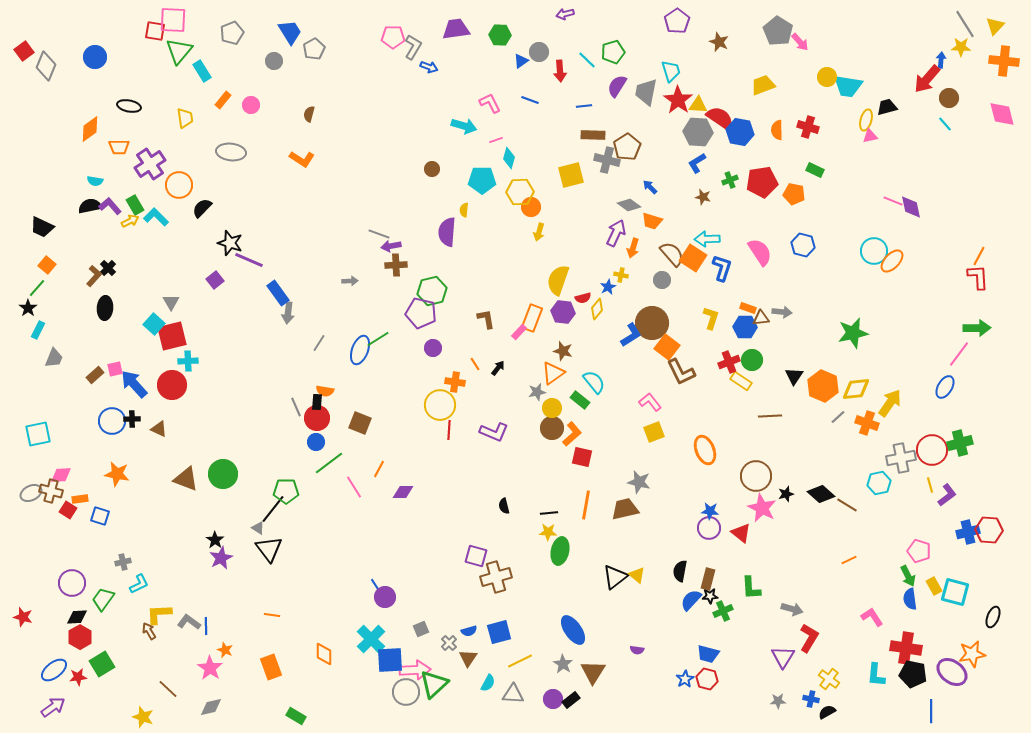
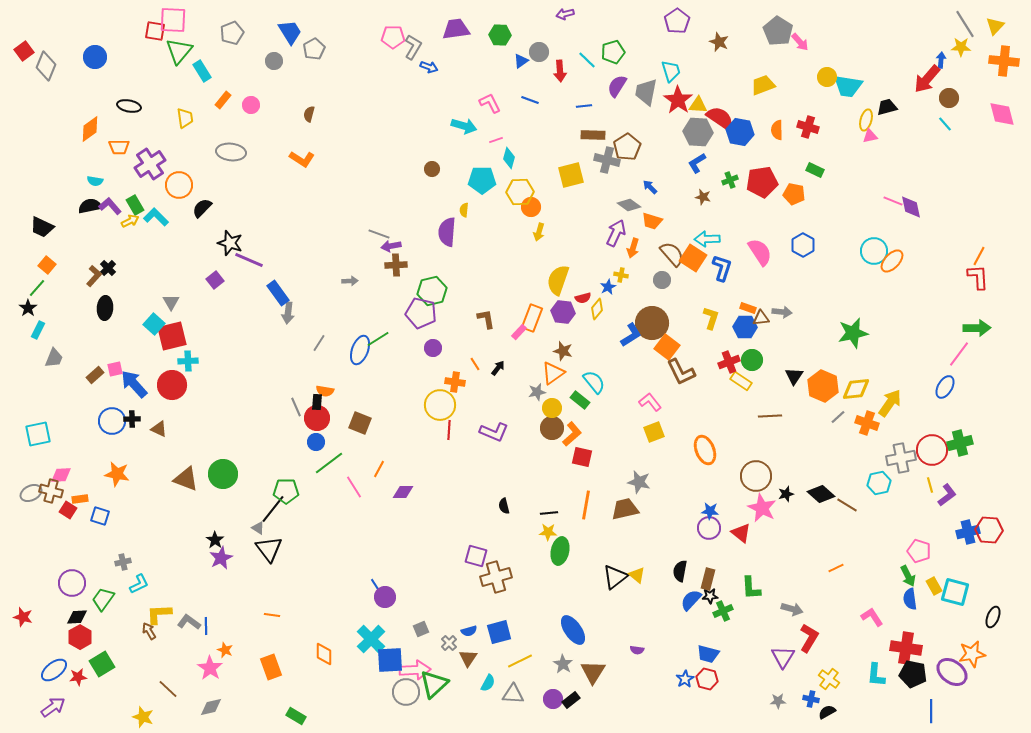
blue hexagon at (803, 245): rotated 15 degrees clockwise
orange line at (849, 560): moved 13 px left, 8 px down
